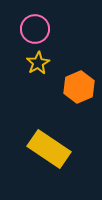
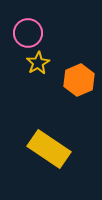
pink circle: moved 7 px left, 4 px down
orange hexagon: moved 7 px up
